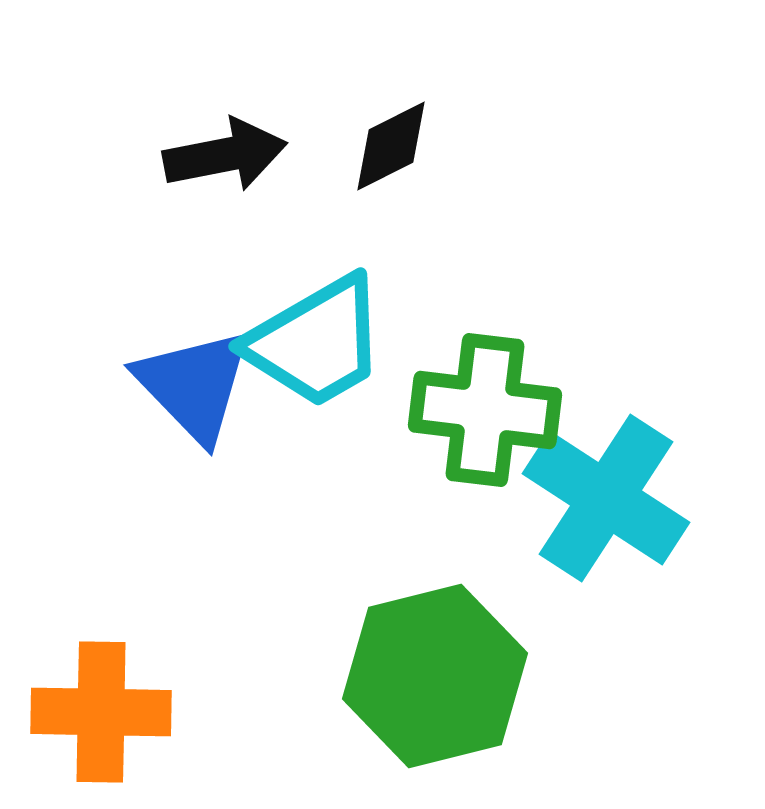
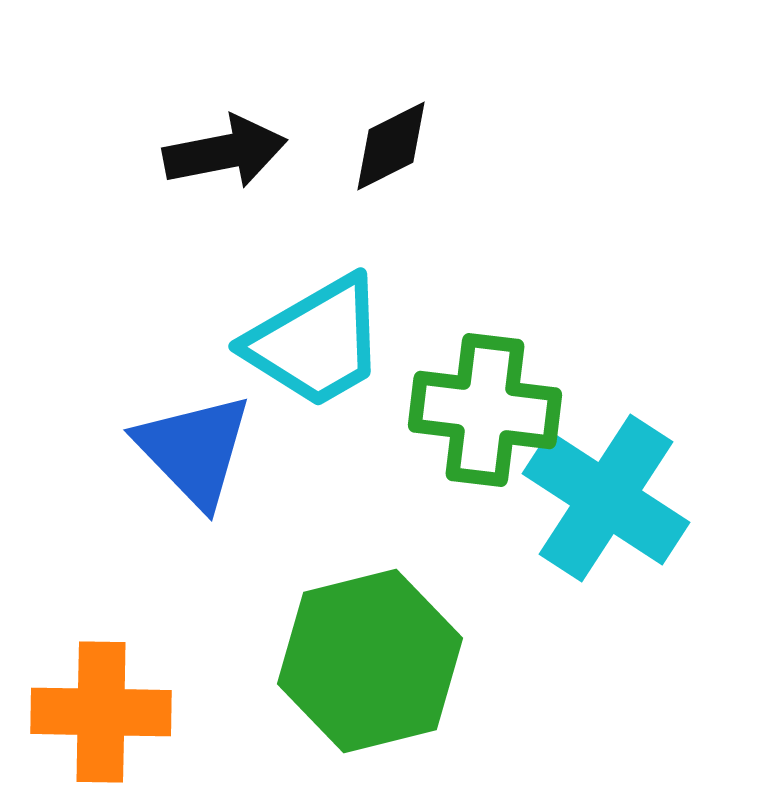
black arrow: moved 3 px up
blue triangle: moved 65 px down
green hexagon: moved 65 px left, 15 px up
